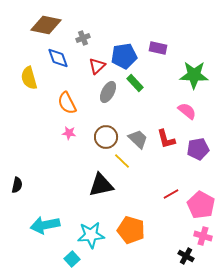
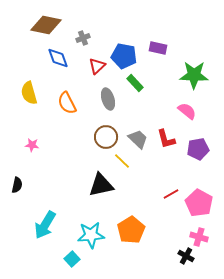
blue pentagon: rotated 20 degrees clockwise
yellow semicircle: moved 15 px down
gray ellipse: moved 7 px down; rotated 45 degrees counterclockwise
pink star: moved 37 px left, 12 px down
pink pentagon: moved 2 px left, 2 px up
cyan arrow: rotated 48 degrees counterclockwise
orange pentagon: rotated 24 degrees clockwise
pink cross: moved 4 px left, 1 px down
